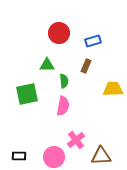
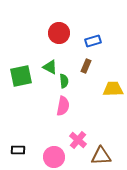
green triangle: moved 3 px right, 2 px down; rotated 28 degrees clockwise
green square: moved 6 px left, 18 px up
pink cross: moved 2 px right; rotated 12 degrees counterclockwise
black rectangle: moved 1 px left, 6 px up
